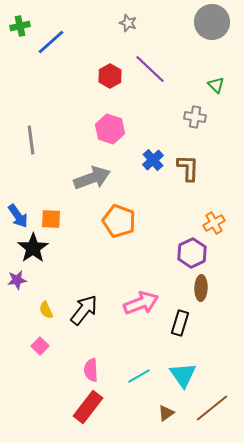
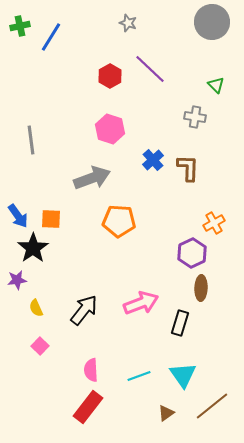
blue line: moved 5 px up; rotated 16 degrees counterclockwise
orange pentagon: rotated 16 degrees counterclockwise
yellow semicircle: moved 10 px left, 2 px up
cyan line: rotated 10 degrees clockwise
brown line: moved 2 px up
